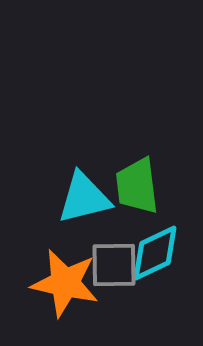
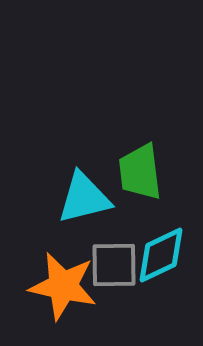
green trapezoid: moved 3 px right, 14 px up
cyan diamond: moved 6 px right, 2 px down
orange star: moved 2 px left, 3 px down
